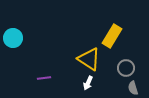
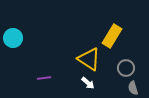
white arrow: rotated 72 degrees counterclockwise
